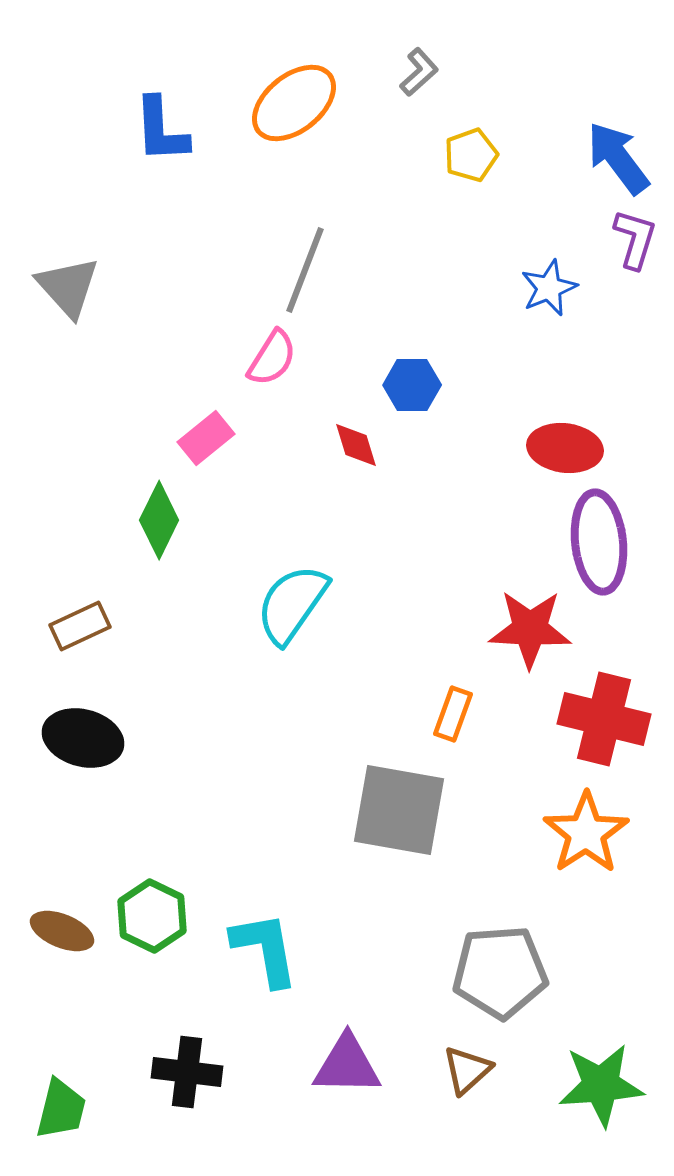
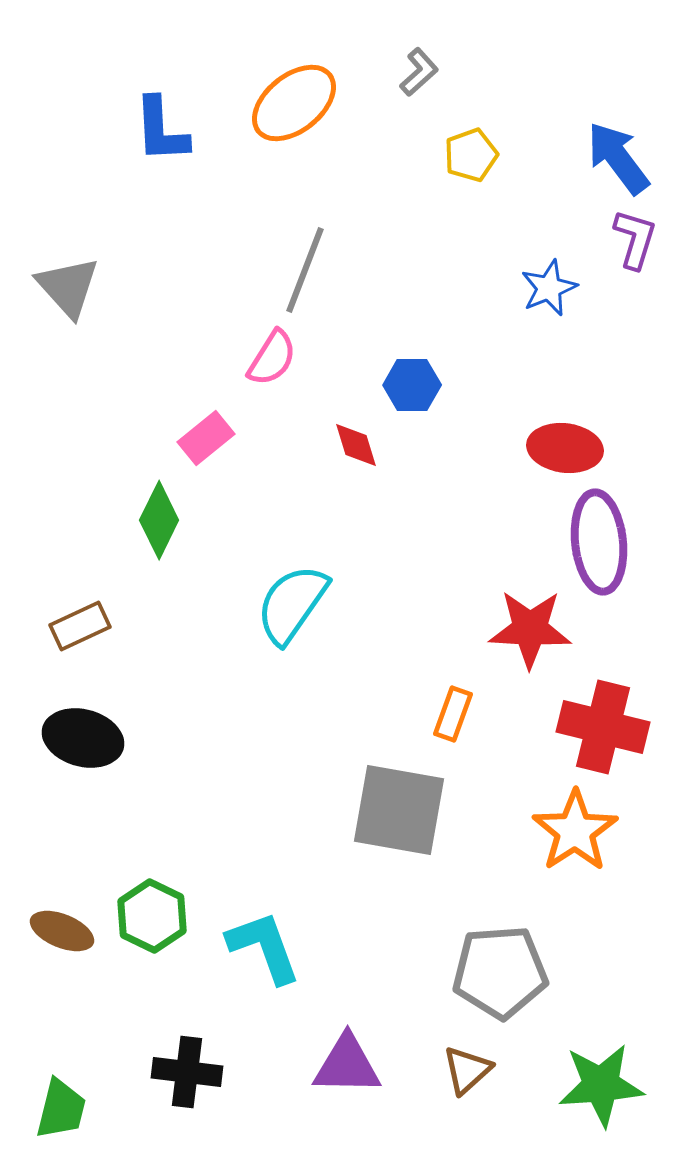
red cross: moved 1 px left, 8 px down
orange star: moved 11 px left, 2 px up
cyan L-shape: moved 1 px left, 2 px up; rotated 10 degrees counterclockwise
